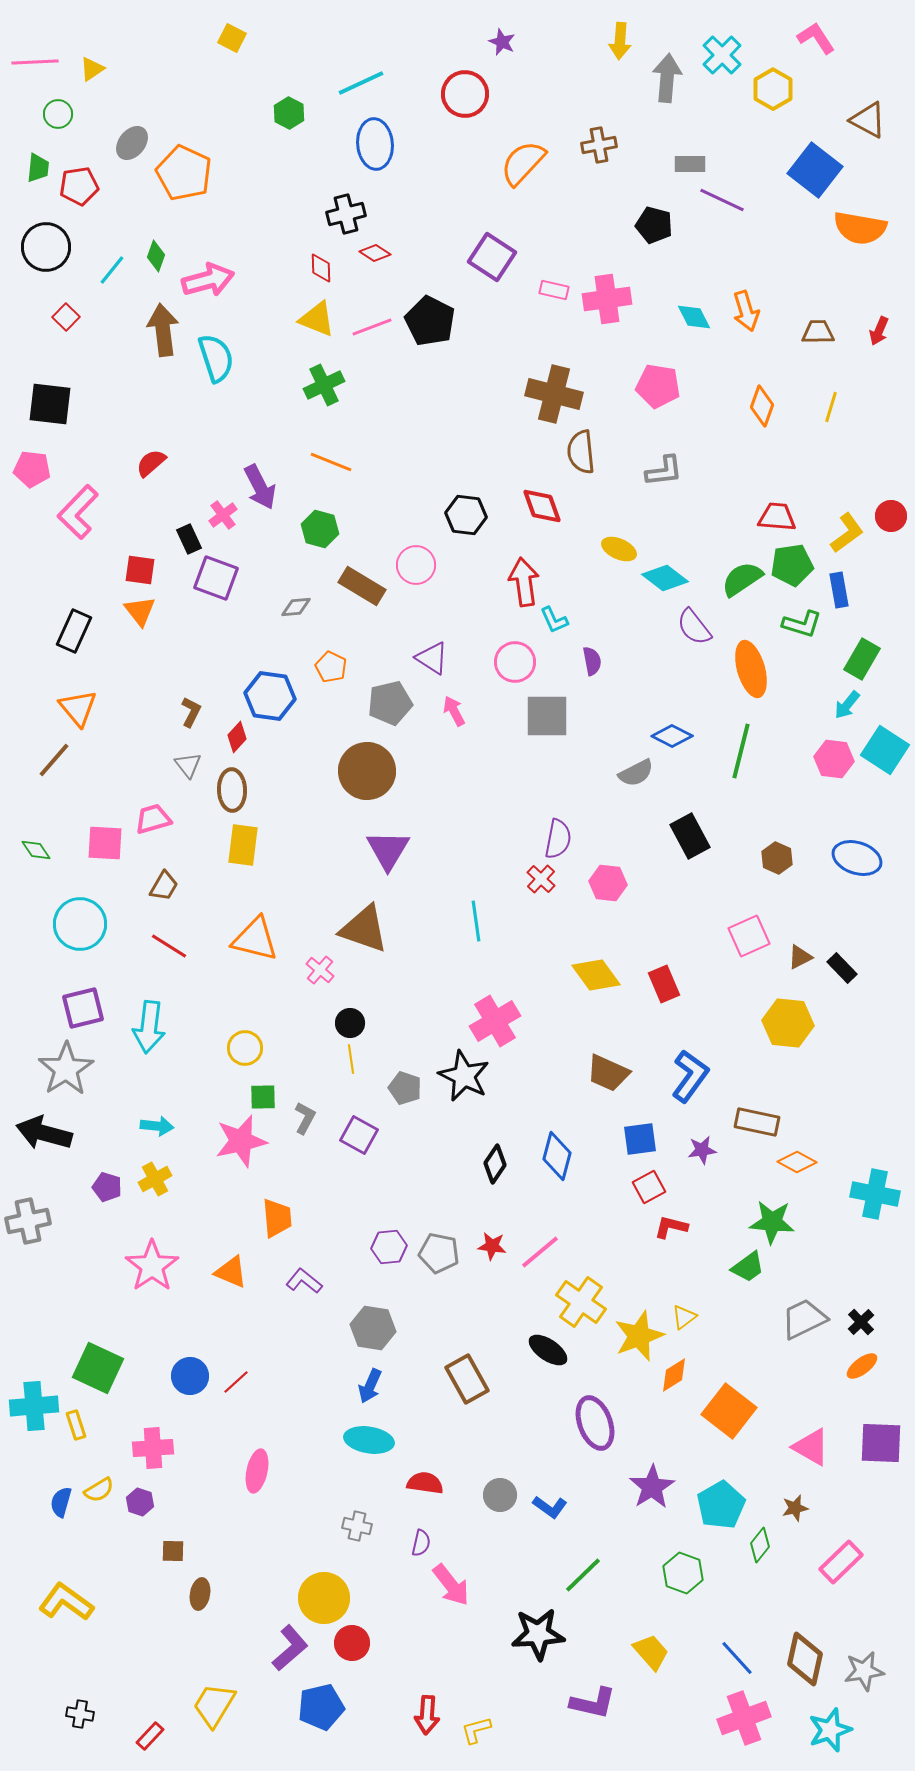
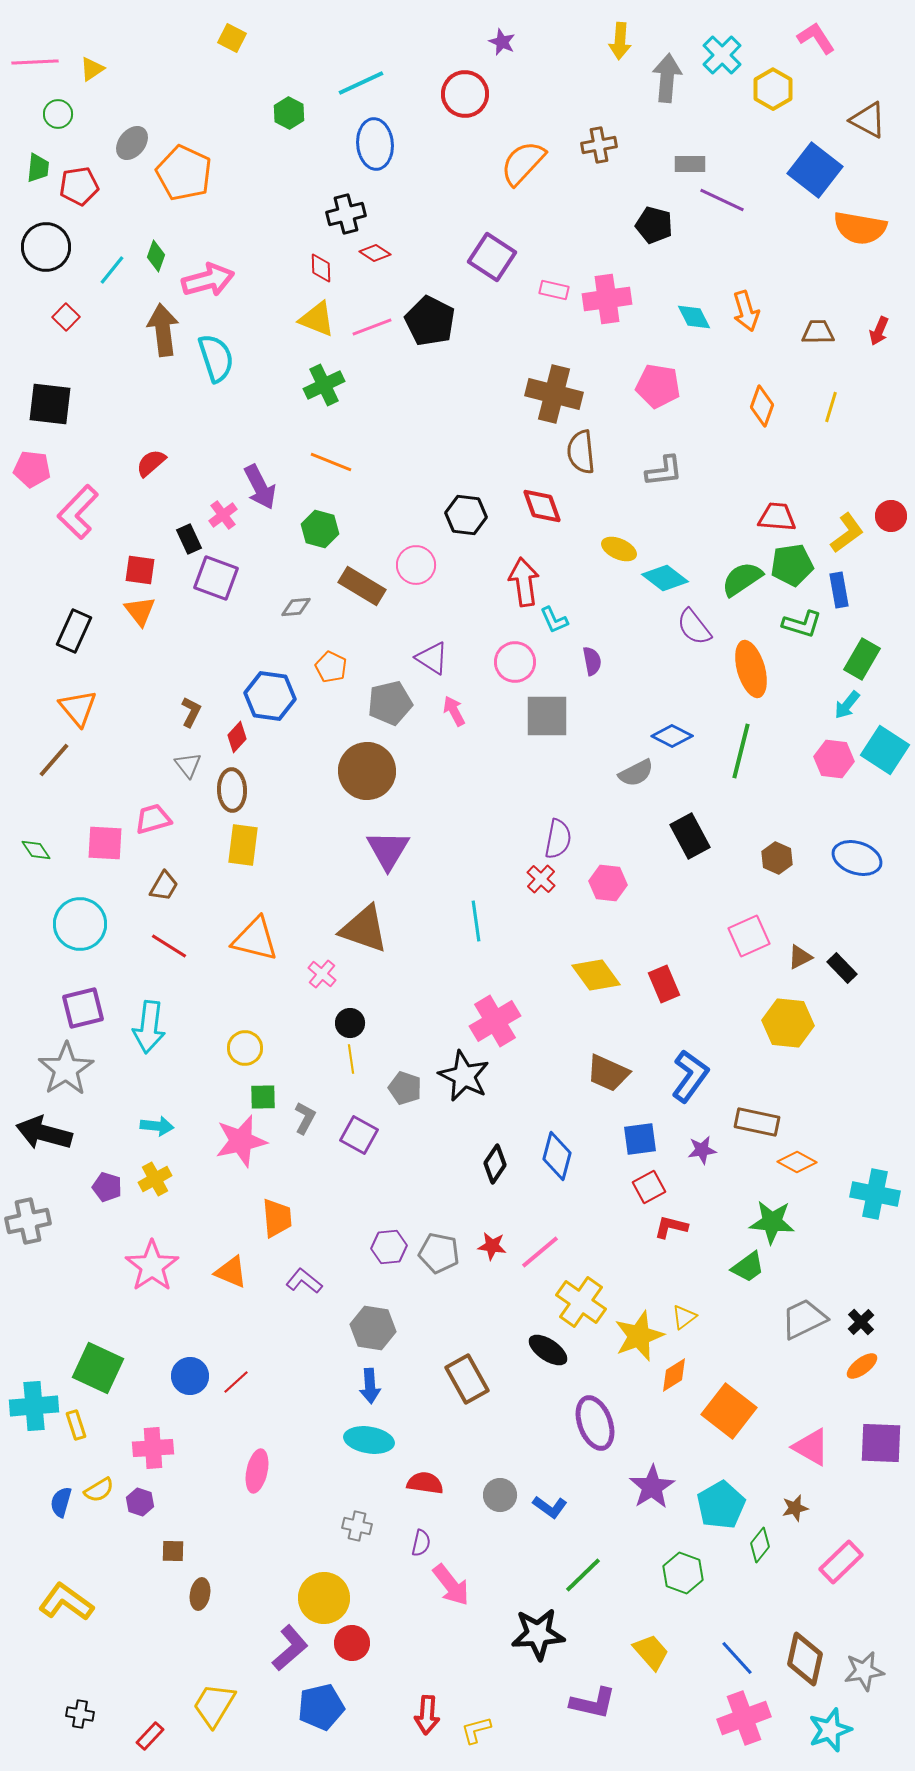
pink cross at (320, 970): moved 2 px right, 4 px down
blue arrow at (370, 1386): rotated 28 degrees counterclockwise
